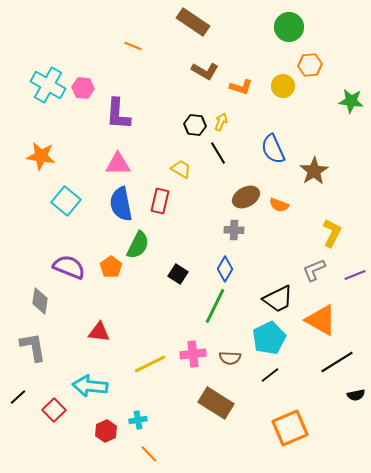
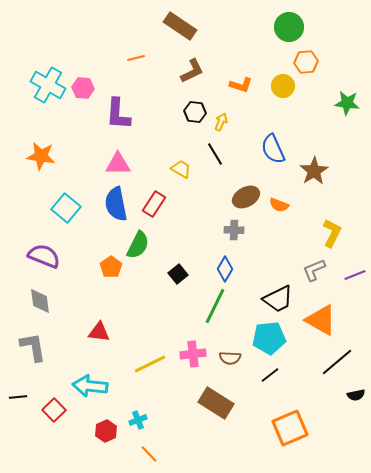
brown rectangle at (193, 22): moved 13 px left, 4 px down
orange line at (133, 46): moved 3 px right, 12 px down; rotated 36 degrees counterclockwise
orange hexagon at (310, 65): moved 4 px left, 3 px up
brown L-shape at (205, 71): moved 13 px left; rotated 56 degrees counterclockwise
orange L-shape at (241, 87): moved 2 px up
green star at (351, 101): moved 4 px left, 2 px down
black hexagon at (195, 125): moved 13 px up
black line at (218, 153): moved 3 px left, 1 px down
cyan square at (66, 201): moved 7 px down
red rectangle at (160, 201): moved 6 px left, 3 px down; rotated 20 degrees clockwise
blue semicircle at (121, 204): moved 5 px left
purple semicircle at (69, 267): moved 25 px left, 11 px up
black square at (178, 274): rotated 18 degrees clockwise
gray diamond at (40, 301): rotated 16 degrees counterclockwise
cyan pentagon at (269, 338): rotated 20 degrees clockwise
black line at (337, 362): rotated 8 degrees counterclockwise
black line at (18, 397): rotated 36 degrees clockwise
cyan cross at (138, 420): rotated 12 degrees counterclockwise
